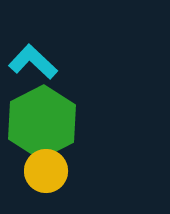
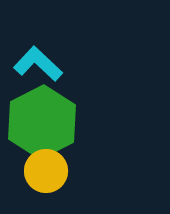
cyan L-shape: moved 5 px right, 2 px down
